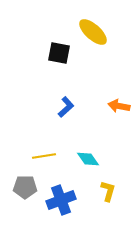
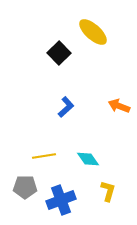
black square: rotated 35 degrees clockwise
orange arrow: rotated 10 degrees clockwise
